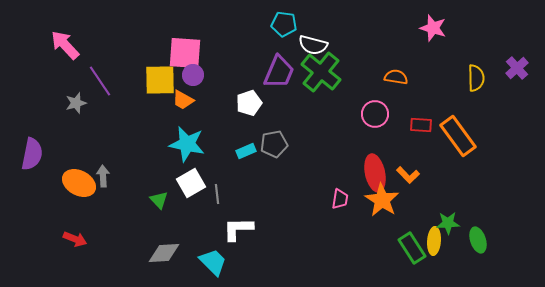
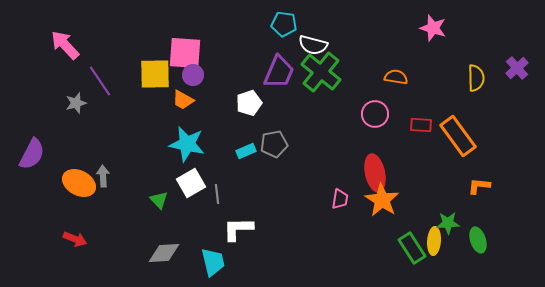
yellow square: moved 5 px left, 6 px up
purple semicircle: rotated 16 degrees clockwise
orange L-shape: moved 71 px right, 11 px down; rotated 140 degrees clockwise
cyan trapezoid: rotated 32 degrees clockwise
